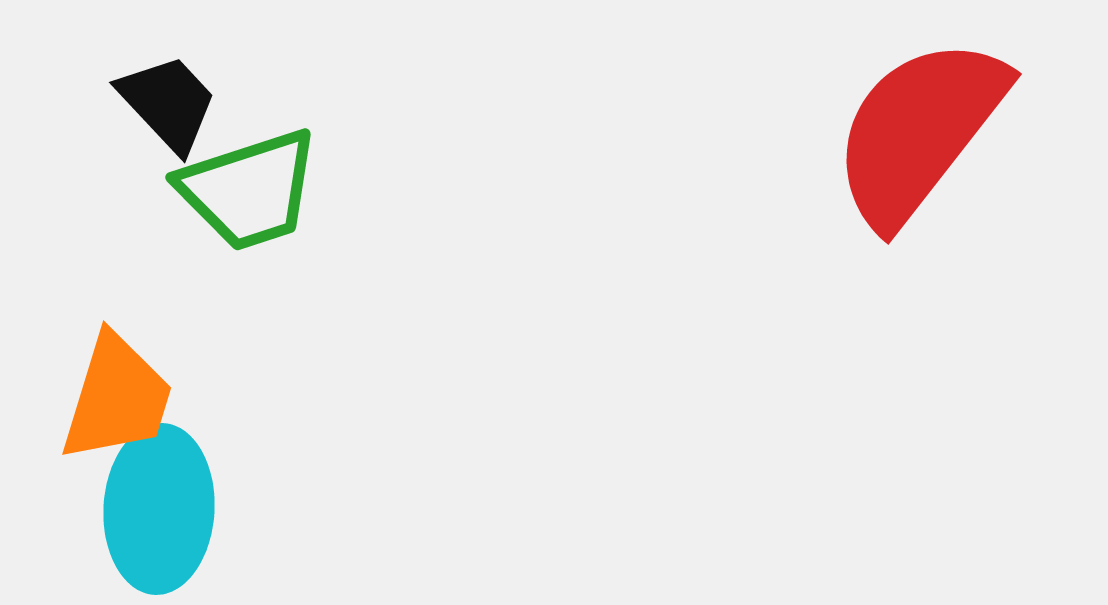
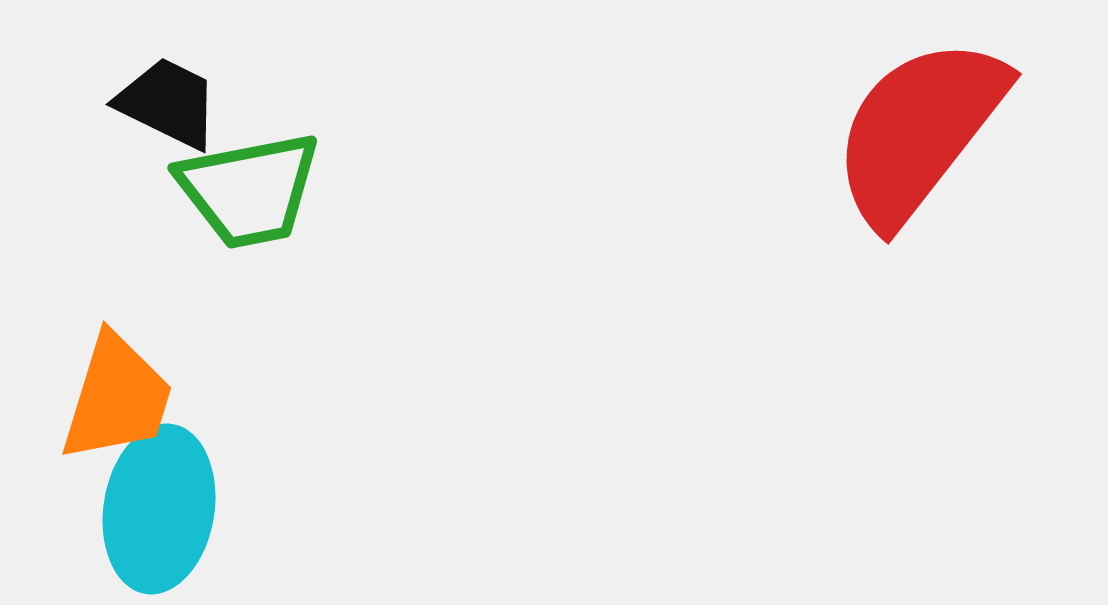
black trapezoid: rotated 21 degrees counterclockwise
green trapezoid: rotated 7 degrees clockwise
cyan ellipse: rotated 6 degrees clockwise
